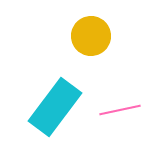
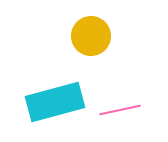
cyan rectangle: moved 5 px up; rotated 38 degrees clockwise
